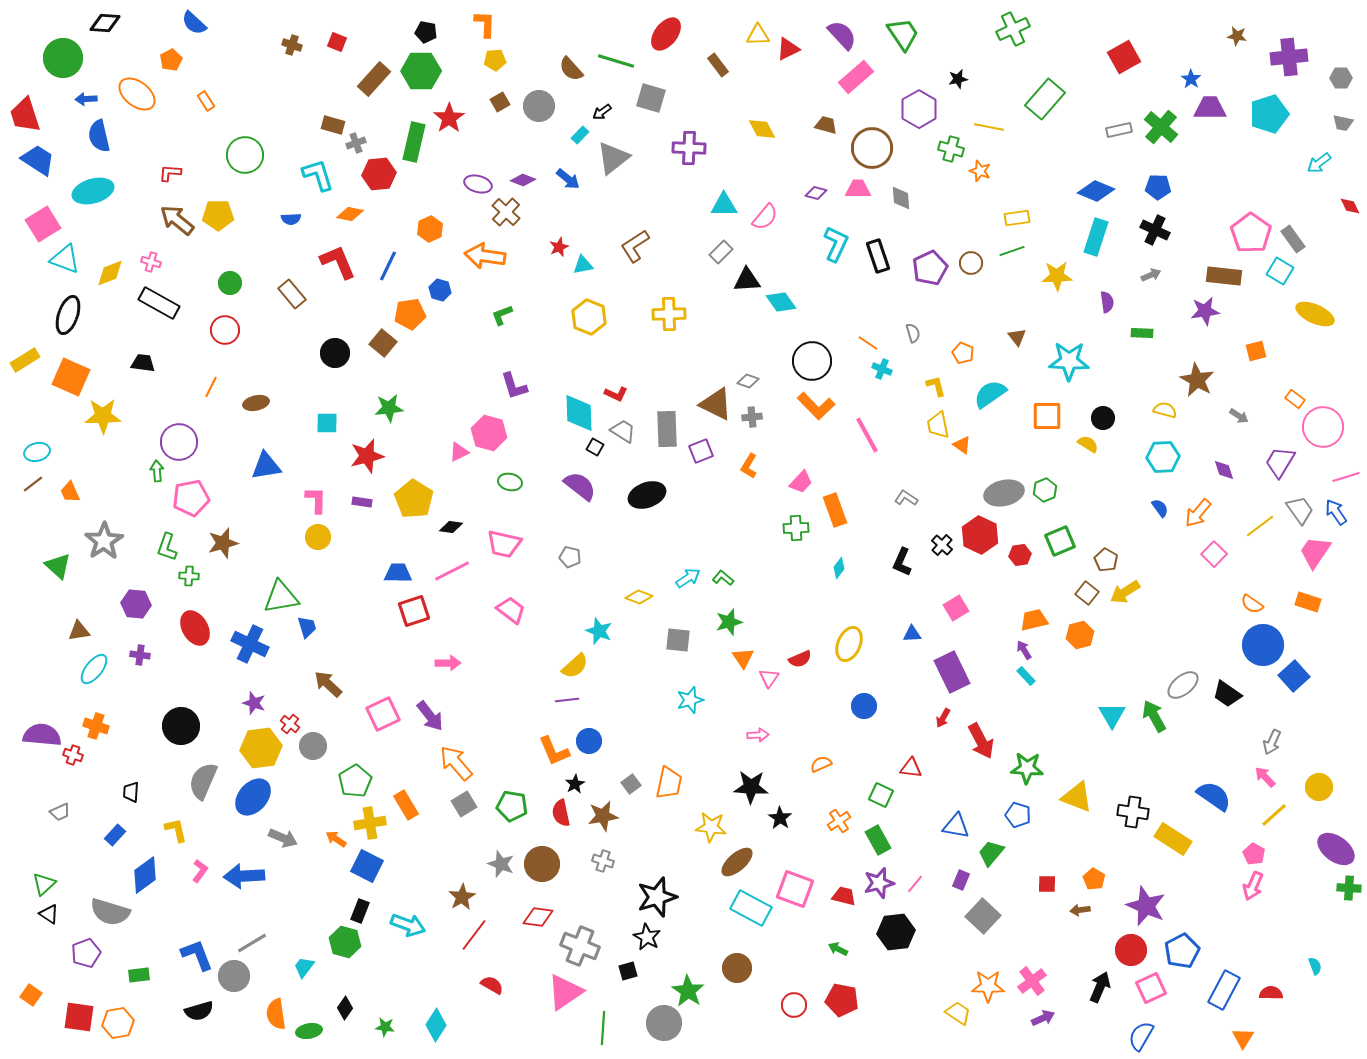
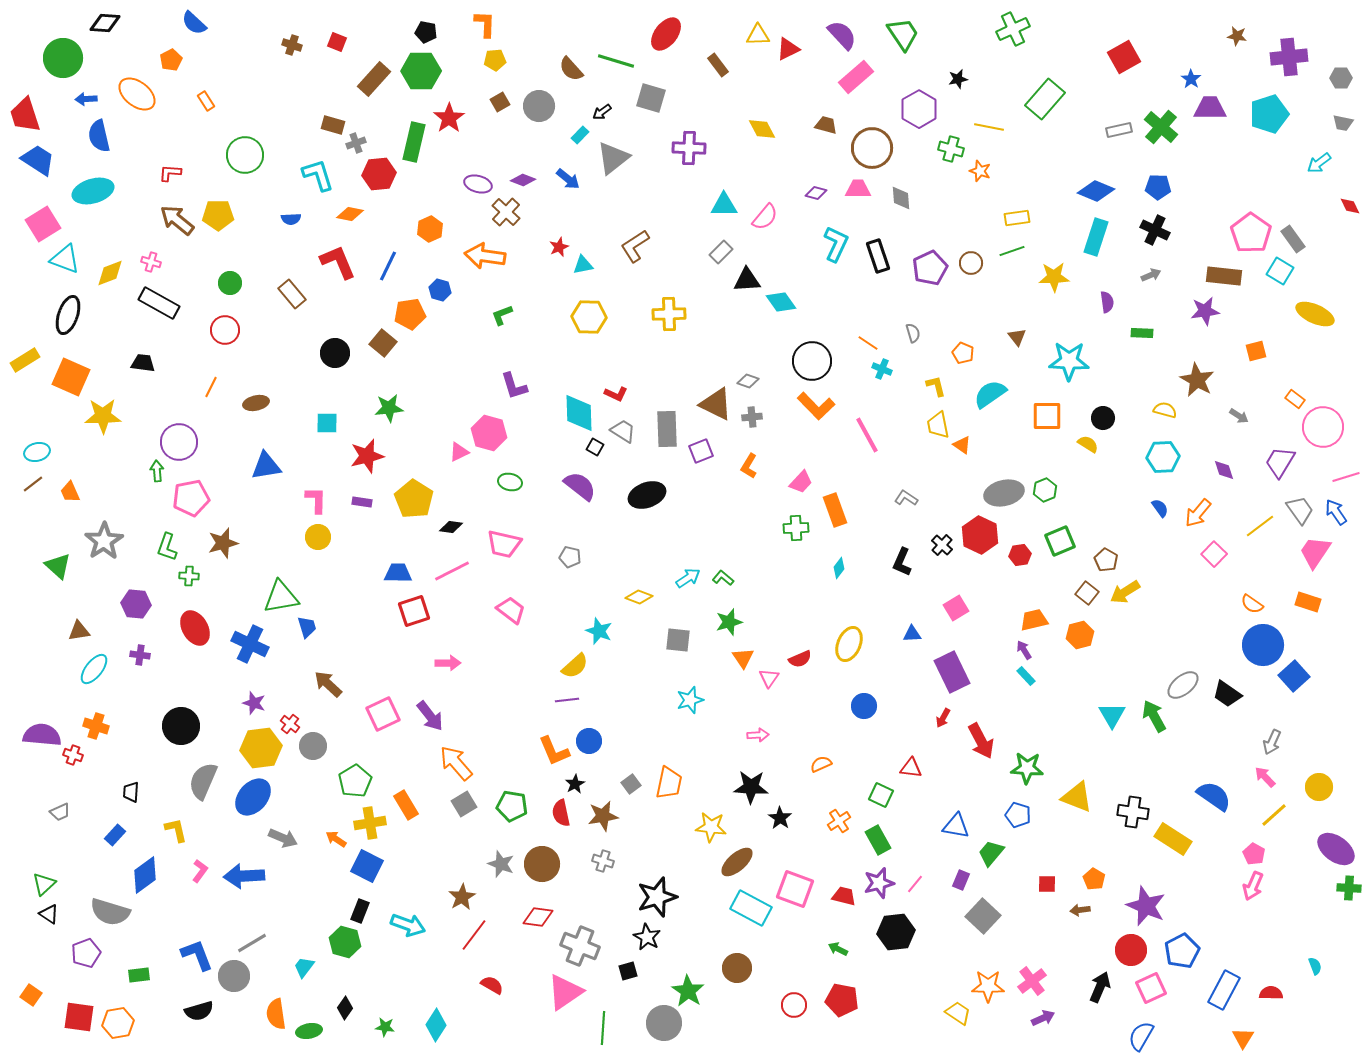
yellow star at (1057, 276): moved 3 px left, 1 px down
yellow hexagon at (589, 317): rotated 20 degrees counterclockwise
